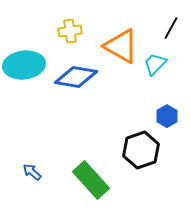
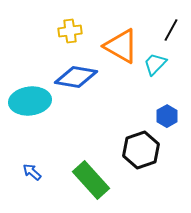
black line: moved 2 px down
cyan ellipse: moved 6 px right, 36 px down
